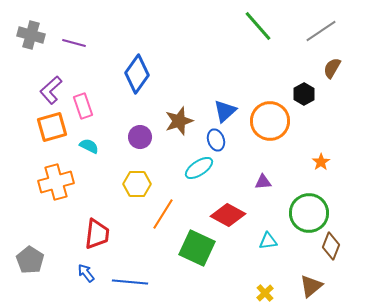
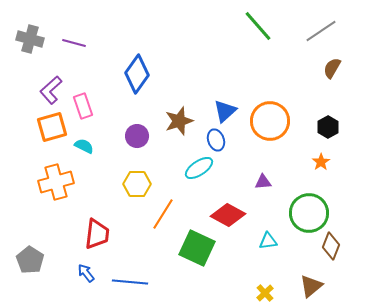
gray cross: moved 1 px left, 4 px down
black hexagon: moved 24 px right, 33 px down
purple circle: moved 3 px left, 1 px up
cyan semicircle: moved 5 px left
